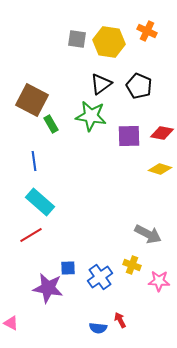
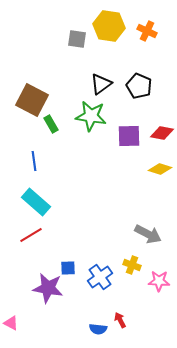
yellow hexagon: moved 16 px up
cyan rectangle: moved 4 px left
blue semicircle: moved 1 px down
